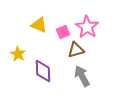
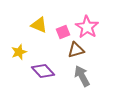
yellow star: moved 1 px right, 2 px up; rotated 21 degrees clockwise
purple diamond: rotated 40 degrees counterclockwise
